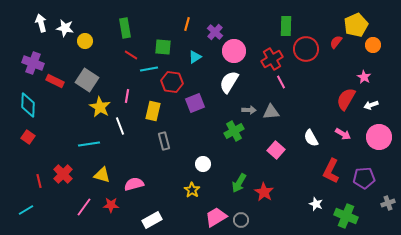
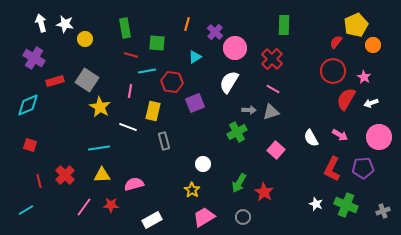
green rectangle at (286, 26): moved 2 px left, 1 px up
white star at (65, 28): moved 4 px up
yellow circle at (85, 41): moved 2 px up
green square at (163, 47): moved 6 px left, 4 px up
red circle at (306, 49): moved 27 px right, 22 px down
pink circle at (234, 51): moved 1 px right, 3 px up
red line at (131, 55): rotated 16 degrees counterclockwise
red cross at (272, 59): rotated 15 degrees counterclockwise
purple cross at (33, 63): moved 1 px right, 5 px up; rotated 10 degrees clockwise
cyan line at (149, 69): moved 2 px left, 2 px down
red rectangle at (55, 81): rotated 42 degrees counterclockwise
pink line at (281, 82): moved 8 px left, 7 px down; rotated 32 degrees counterclockwise
pink line at (127, 96): moved 3 px right, 5 px up
cyan diamond at (28, 105): rotated 65 degrees clockwise
white arrow at (371, 105): moved 2 px up
gray triangle at (271, 112): rotated 12 degrees counterclockwise
white line at (120, 126): moved 8 px right, 1 px down; rotated 48 degrees counterclockwise
green cross at (234, 131): moved 3 px right, 1 px down
pink arrow at (343, 134): moved 3 px left, 1 px down
red square at (28, 137): moved 2 px right, 8 px down; rotated 16 degrees counterclockwise
cyan line at (89, 144): moved 10 px right, 4 px down
red L-shape at (331, 171): moved 1 px right, 2 px up
red cross at (63, 174): moved 2 px right, 1 px down
yellow triangle at (102, 175): rotated 18 degrees counterclockwise
purple pentagon at (364, 178): moved 1 px left, 10 px up
gray cross at (388, 203): moved 5 px left, 8 px down
green cross at (346, 216): moved 11 px up
pink trapezoid at (216, 217): moved 12 px left
gray circle at (241, 220): moved 2 px right, 3 px up
